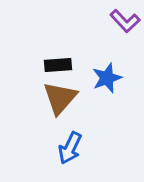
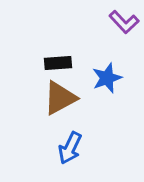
purple L-shape: moved 1 px left, 1 px down
black rectangle: moved 2 px up
brown triangle: rotated 21 degrees clockwise
